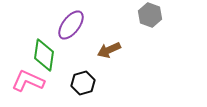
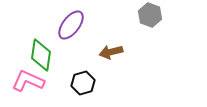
brown arrow: moved 2 px right, 2 px down; rotated 10 degrees clockwise
green diamond: moved 3 px left
